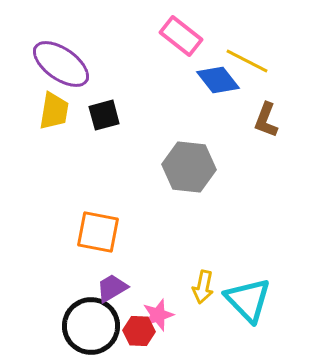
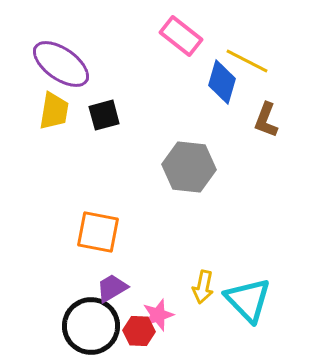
blue diamond: moved 4 px right, 2 px down; rotated 54 degrees clockwise
